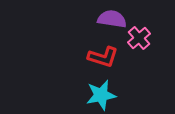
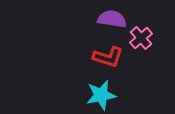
pink cross: moved 2 px right
red L-shape: moved 5 px right
